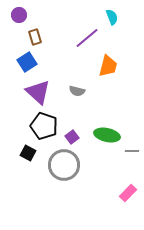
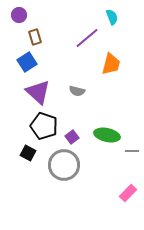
orange trapezoid: moved 3 px right, 2 px up
